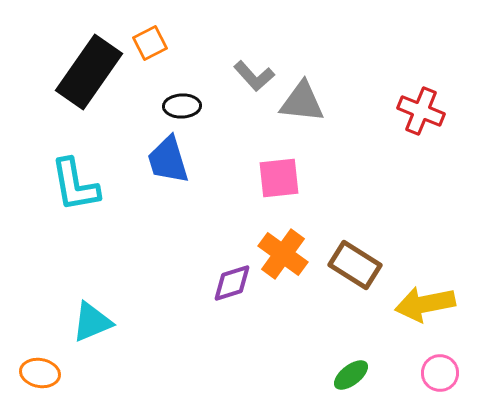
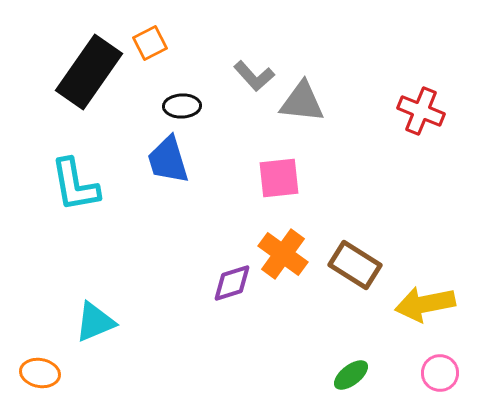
cyan triangle: moved 3 px right
